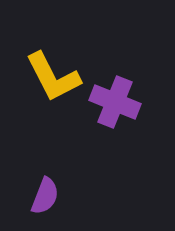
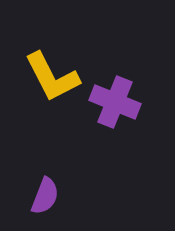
yellow L-shape: moved 1 px left
